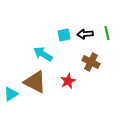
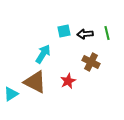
cyan square: moved 4 px up
cyan arrow: rotated 90 degrees clockwise
